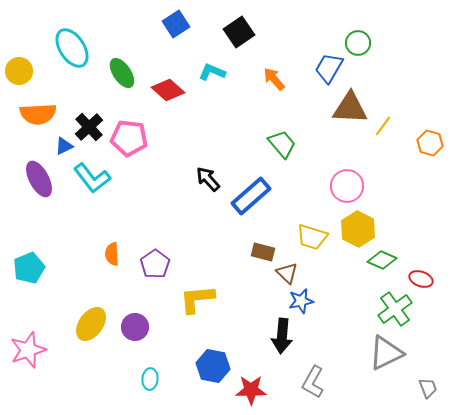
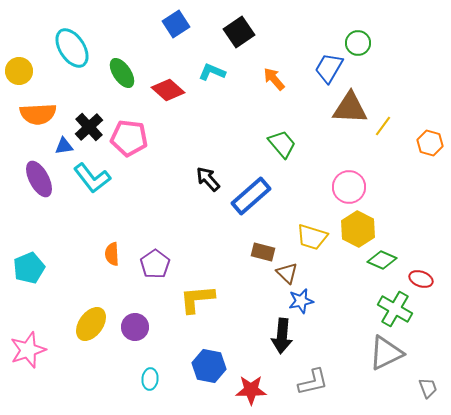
blue triangle at (64, 146): rotated 18 degrees clockwise
pink circle at (347, 186): moved 2 px right, 1 px down
green cross at (395, 309): rotated 24 degrees counterclockwise
blue hexagon at (213, 366): moved 4 px left
gray L-shape at (313, 382): rotated 132 degrees counterclockwise
